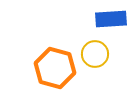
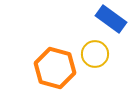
blue rectangle: rotated 40 degrees clockwise
